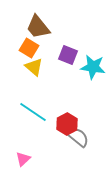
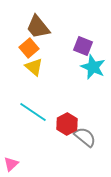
orange square: rotated 18 degrees clockwise
purple square: moved 15 px right, 9 px up
cyan star: rotated 15 degrees clockwise
gray semicircle: moved 7 px right
pink triangle: moved 12 px left, 5 px down
